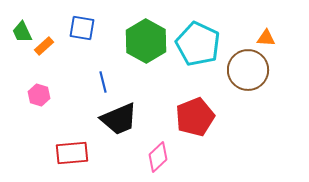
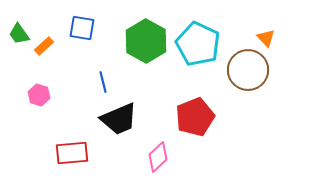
green trapezoid: moved 3 px left, 2 px down; rotated 10 degrees counterclockwise
orange triangle: rotated 42 degrees clockwise
